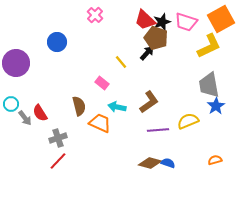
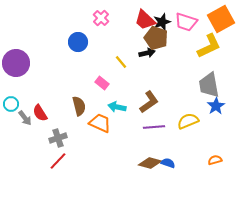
pink cross: moved 6 px right, 3 px down
blue circle: moved 21 px right
black arrow: rotated 35 degrees clockwise
purple line: moved 4 px left, 3 px up
